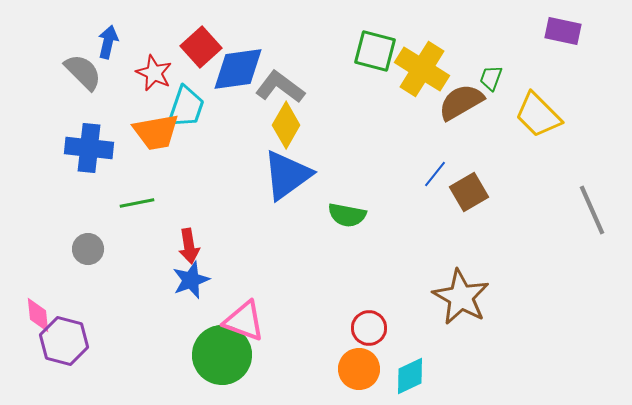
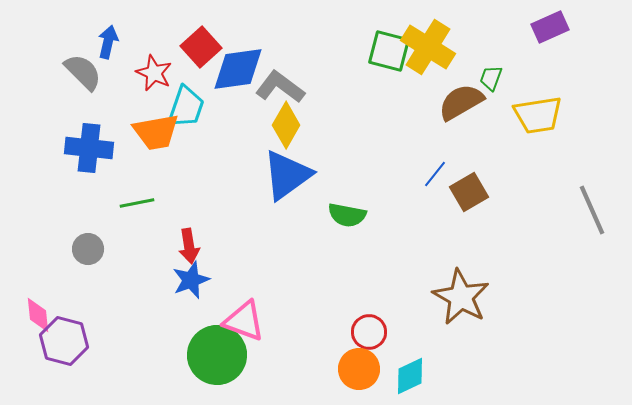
purple rectangle: moved 13 px left, 4 px up; rotated 36 degrees counterclockwise
green square: moved 14 px right
yellow cross: moved 6 px right, 22 px up
yellow trapezoid: rotated 54 degrees counterclockwise
red circle: moved 4 px down
green circle: moved 5 px left
